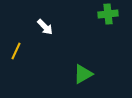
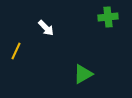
green cross: moved 3 px down
white arrow: moved 1 px right, 1 px down
